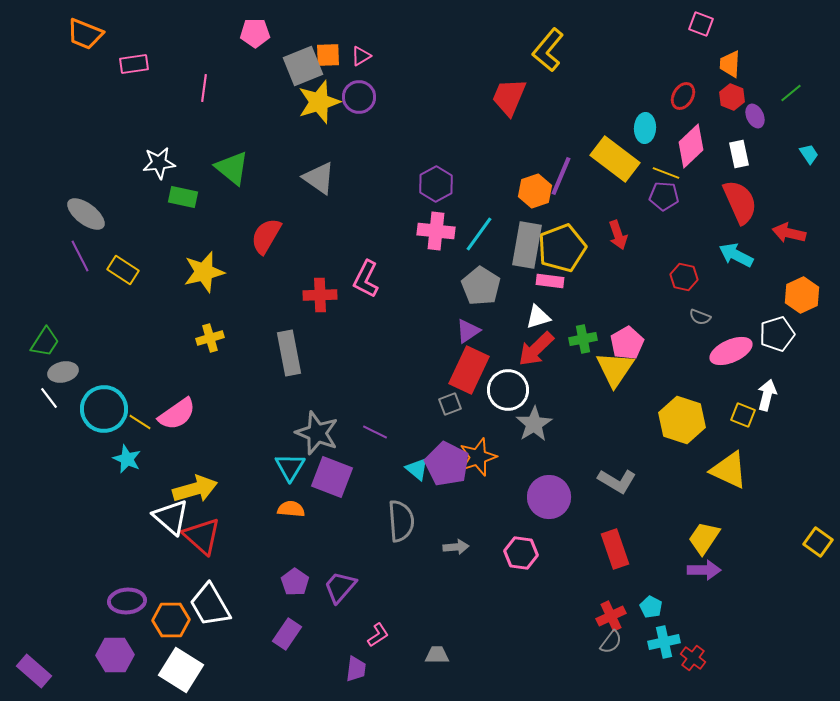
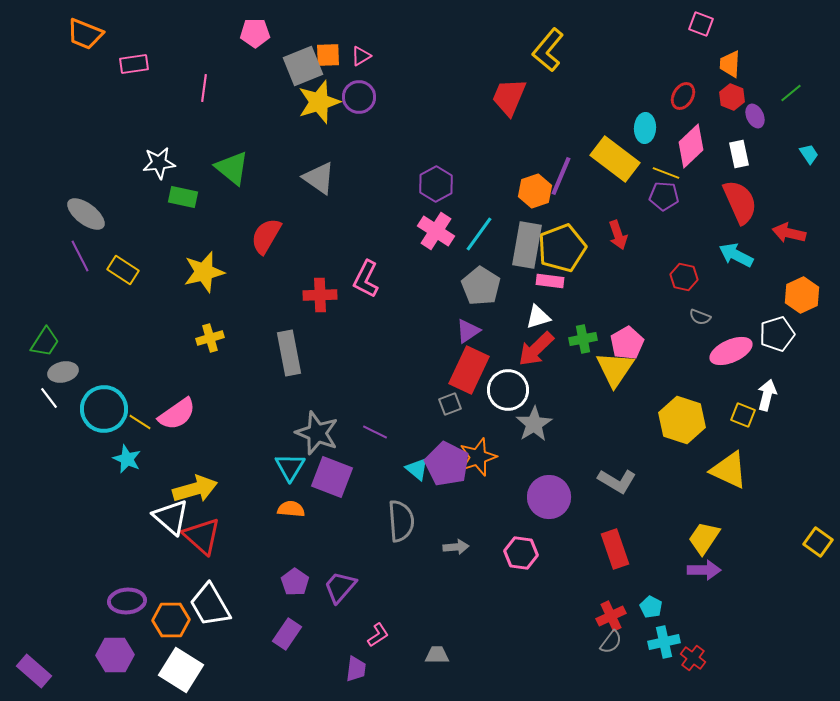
pink cross at (436, 231): rotated 27 degrees clockwise
